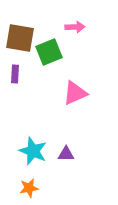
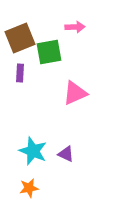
brown square: rotated 32 degrees counterclockwise
green square: rotated 12 degrees clockwise
purple rectangle: moved 5 px right, 1 px up
purple triangle: rotated 24 degrees clockwise
